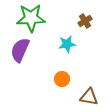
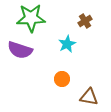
cyan star: rotated 18 degrees counterclockwise
purple semicircle: rotated 95 degrees counterclockwise
